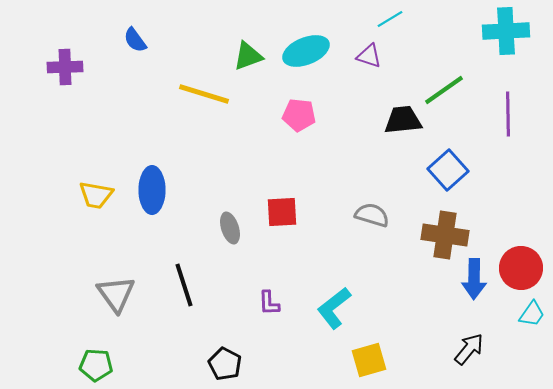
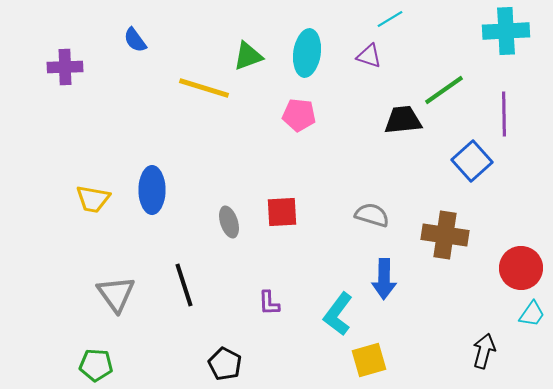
cyan ellipse: moved 1 px right, 2 px down; rotated 60 degrees counterclockwise
yellow line: moved 6 px up
purple line: moved 4 px left
blue square: moved 24 px right, 9 px up
yellow trapezoid: moved 3 px left, 4 px down
gray ellipse: moved 1 px left, 6 px up
blue arrow: moved 90 px left
cyan L-shape: moved 4 px right, 6 px down; rotated 15 degrees counterclockwise
black arrow: moved 15 px right, 2 px down; rotated 24 degrees counterclockwise
